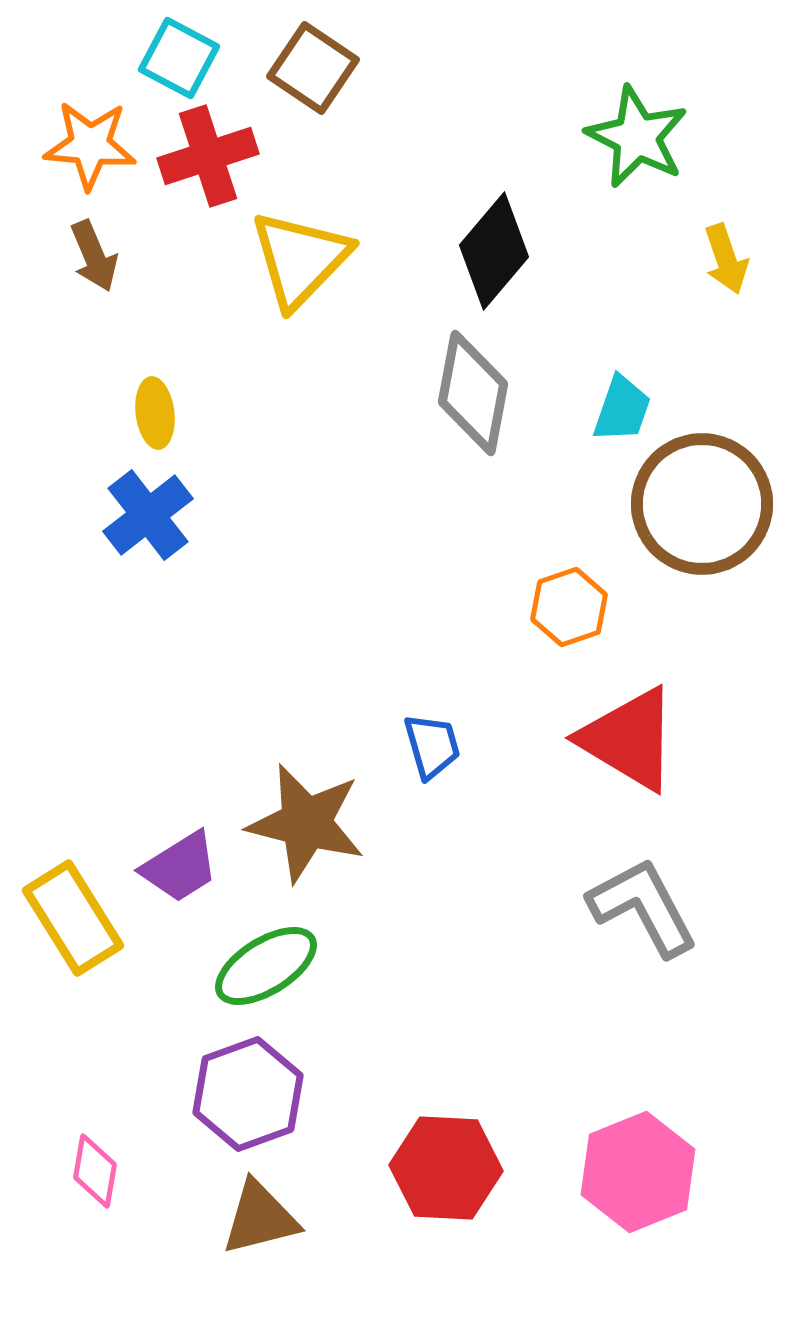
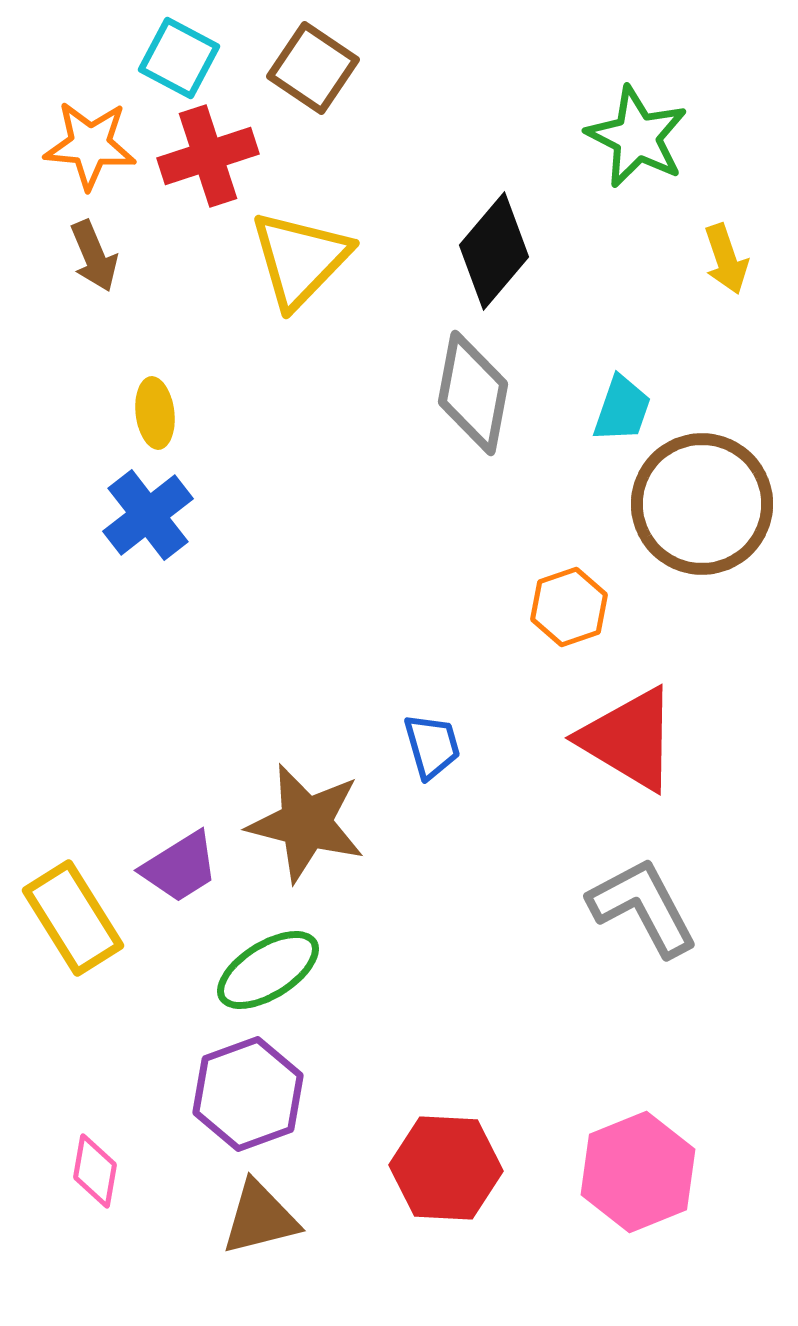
green ellipse: moved 2 px right, 4 px down
